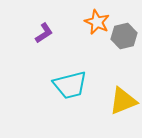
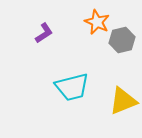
gray hexagon: moved 2 px left, 4 px down
cyan trapezoid: moved 2 px right, 2 px down
